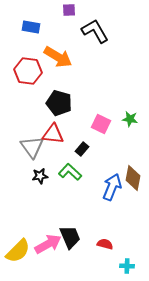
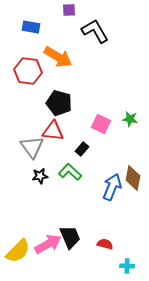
red triangle: moved 3 px up
